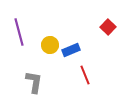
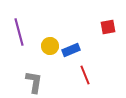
red square: rotated 35 degrees clockwise
yellow circle: moved 1 px down
